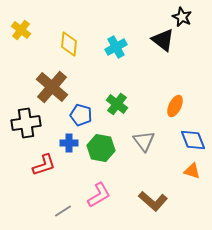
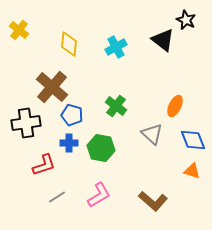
black star: moved 4 px right, 3 px down
yellow cross: moved 2 px left
green cross: moved 1 px left, 2 px down
blue pentagon: moved 9 px left
gray triangle: moved 8 px right, 7 px up; rotated 10 degrees counterclockwise
gray line: moved 6 px left, 14 px up
